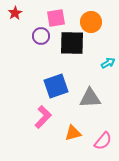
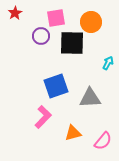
cyan arrow: rotated 32 degrees counterclockwise
